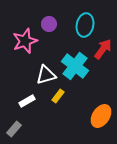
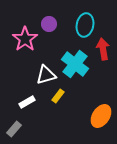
pink star: moved 2 px up; rotated 15 degrees counterclockwise
red arrow: rotated 45 degrees counterclockwise
cyan cross: moved 2 px up
white rectangle: moved 1 px down
